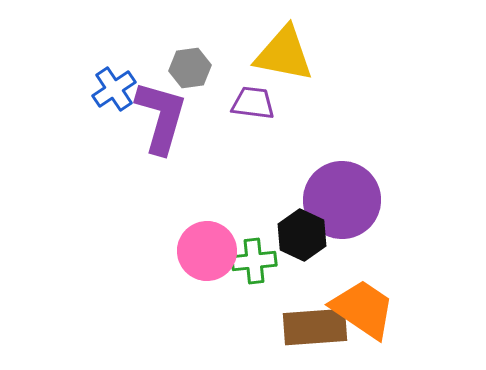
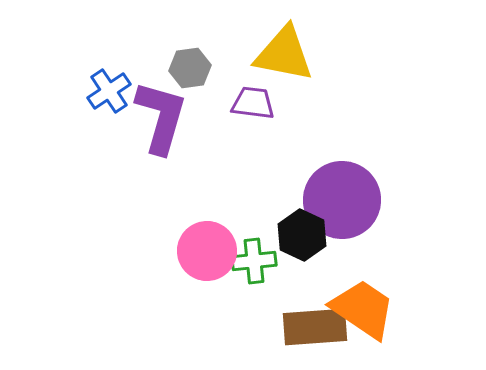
blue cross: moved 5 px left, 2 px down
